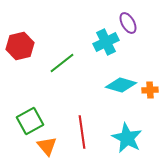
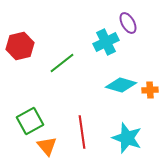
cyan star: rotated 8 degrees counterclockwise
